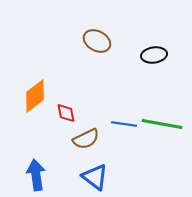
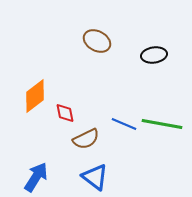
red diamond: moved 1 px left
blue line: rotated 15 degrees clockwise
blue arrow: moved 2 px down; rotated 40 degrees clockwise
